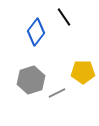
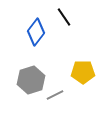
gray line: moved 2 px left, 2 px down
